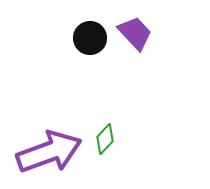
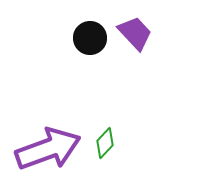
green diamond: moved 4 px down
purple arrow: moved 1 px left, 3 px up
